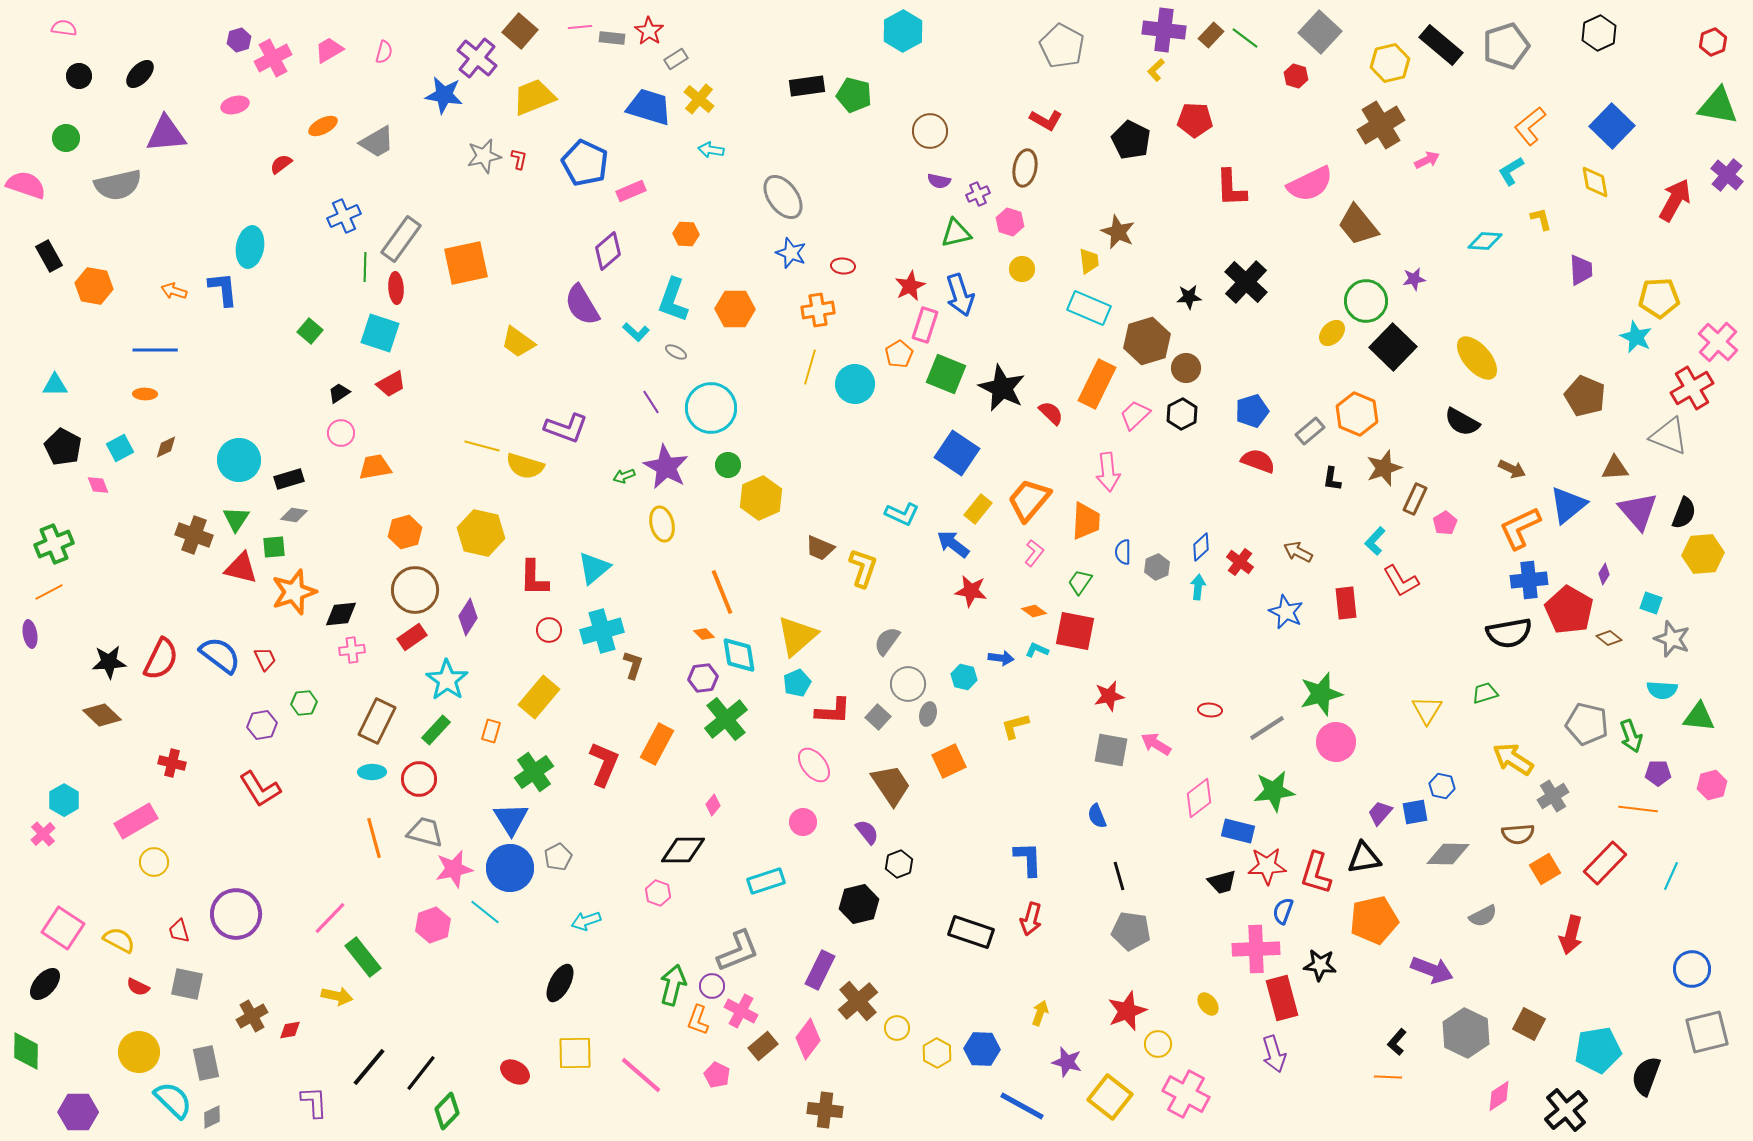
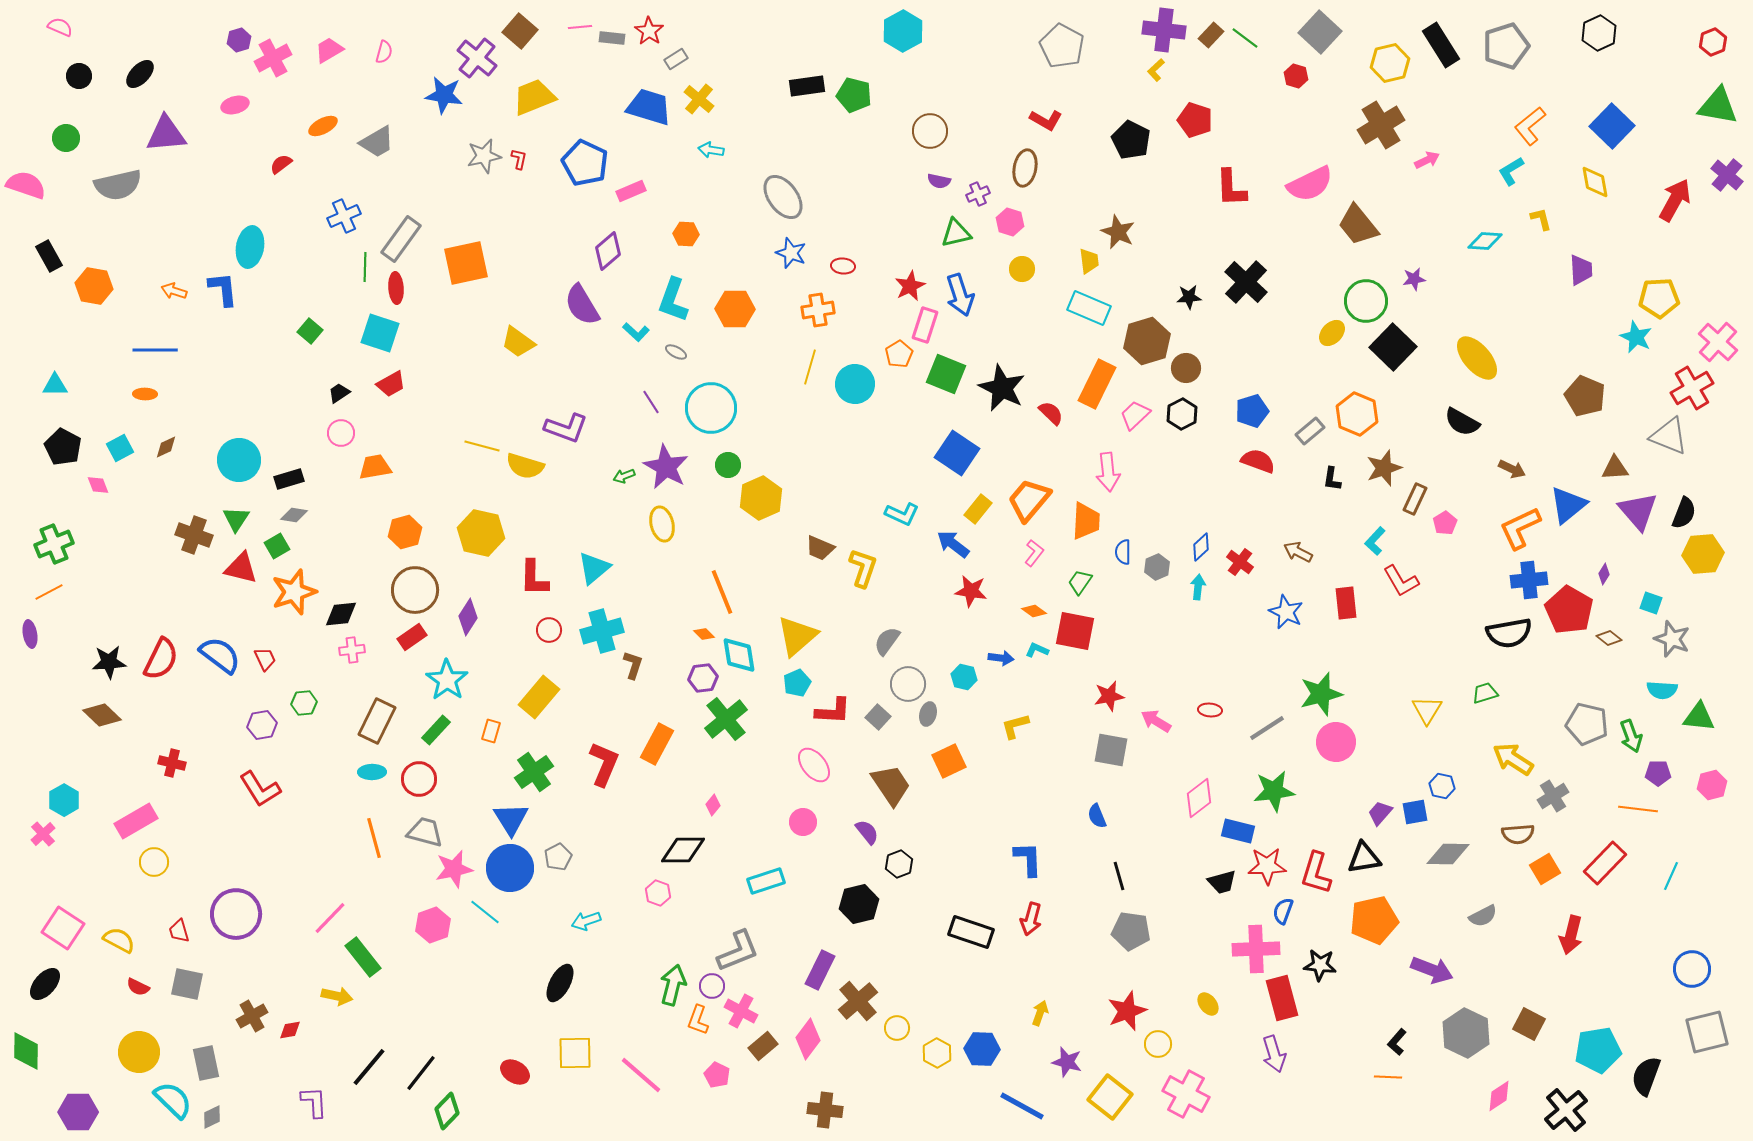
pink semicircle at (64, 28): moved 4 px left, 1 px up; rotated 15 degrees clockwise
black rectangle at (1441, 45): rotated 18 degrees clockwise
red pentagon at (1195, 120): rotated 16 degrees clockwise
green square at (274, 547): moved 3 px right, 1 px up; rotated 25 degrees counterclockwise
pink arrow at (1156, 744): moved 23 px up
